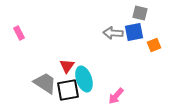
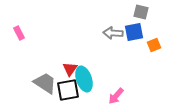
gray square: moved 1 px right, 1 px up
red triangle: moved 3 px right, 3 px down
